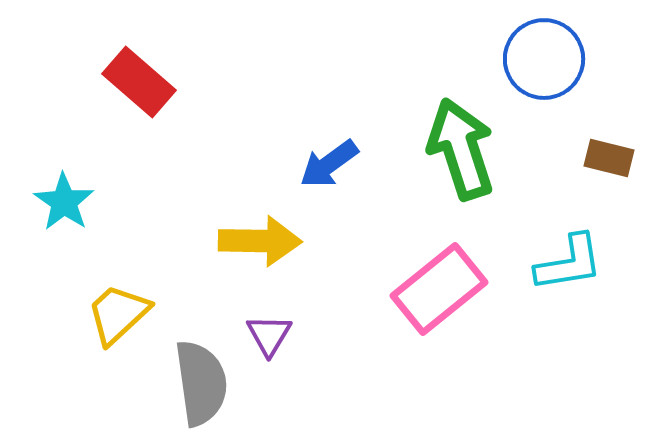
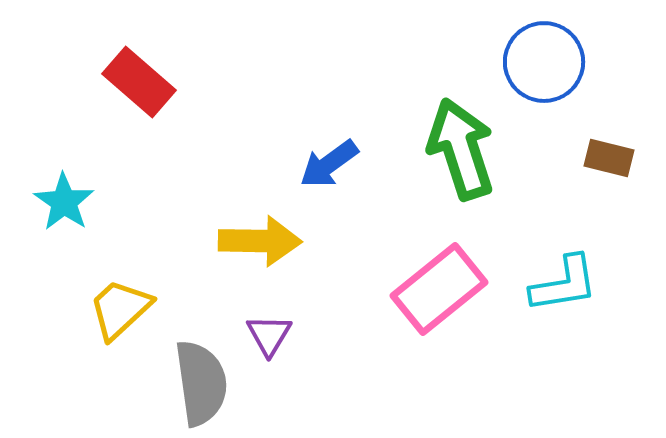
blue circle: moved 3 px down
cyan L-shape: moved 5 px left, 21 px down
yellow trapezoid: moved 2 px right, 5 px up
